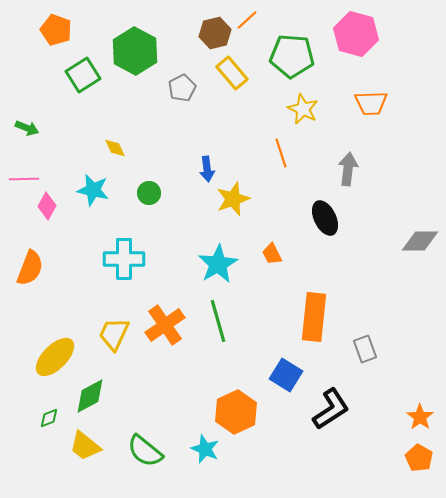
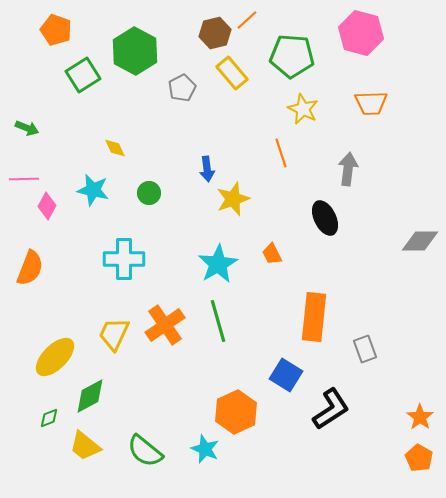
pink hexagon at (356, 34): moved 5 px right, 1 px up
